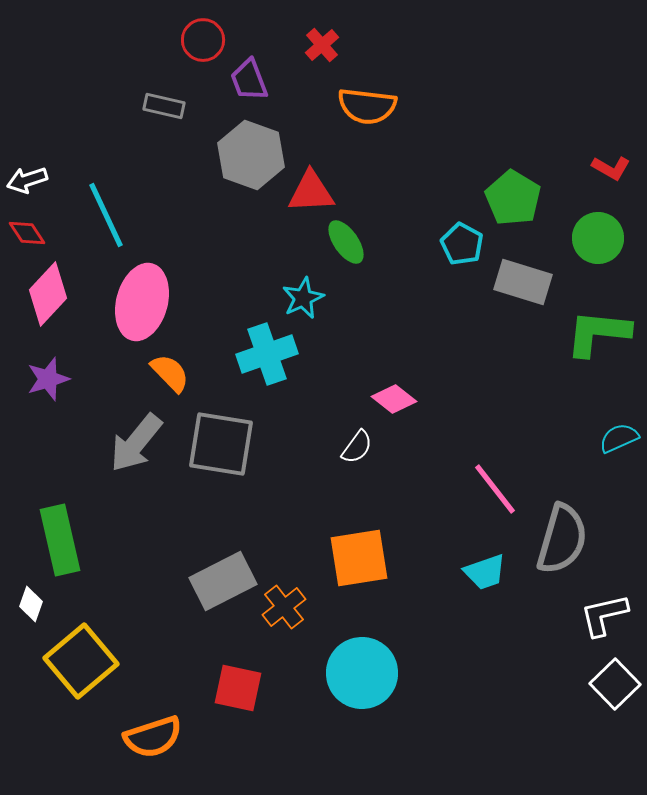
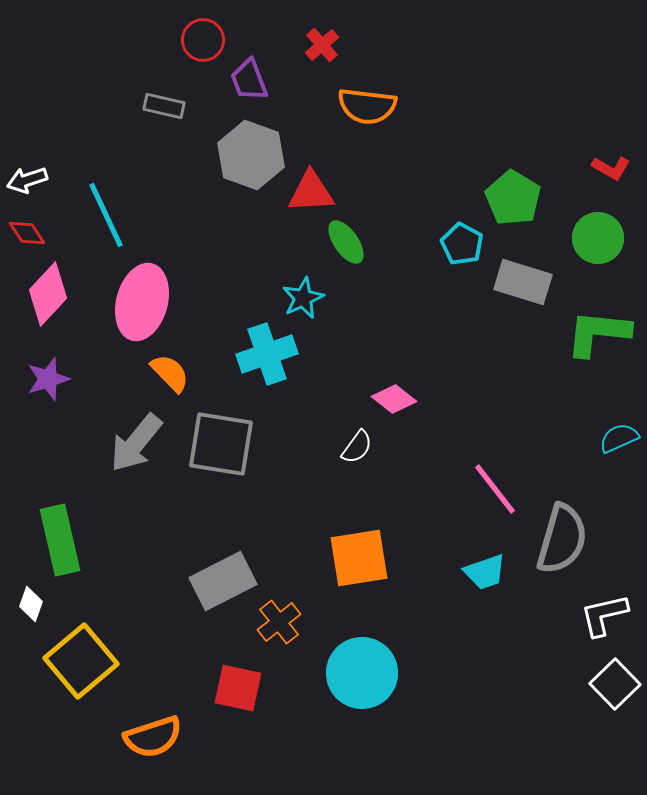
orange cross at (284, 607): moved 5 px left, 15 px down
